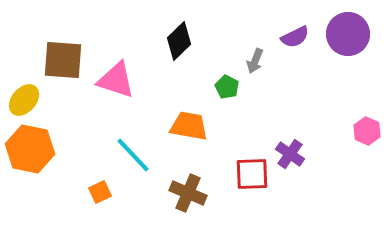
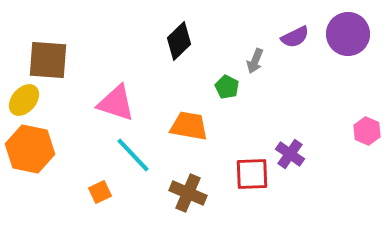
brown square: moved 15 px left
pink triangle: moved 23 px down
